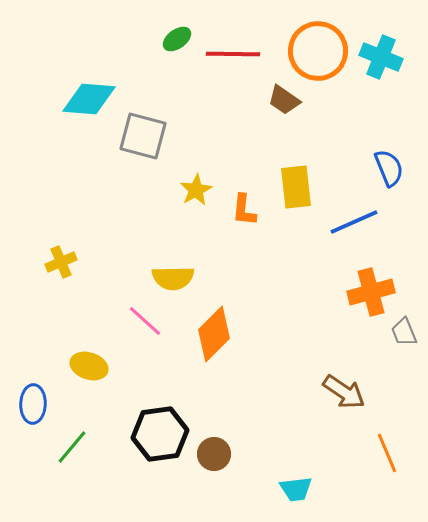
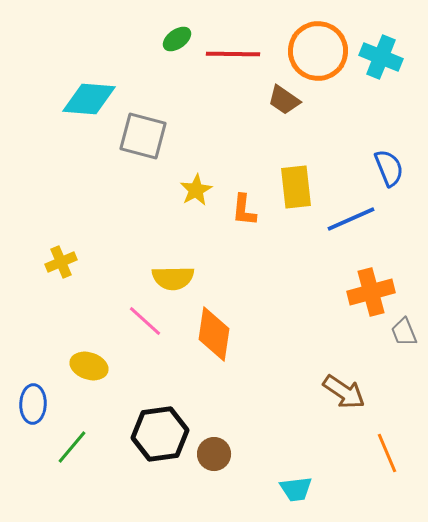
blue line: moved 3 px left, 3 px up
orange diamond: rotated 36 degrees counterclockwise
